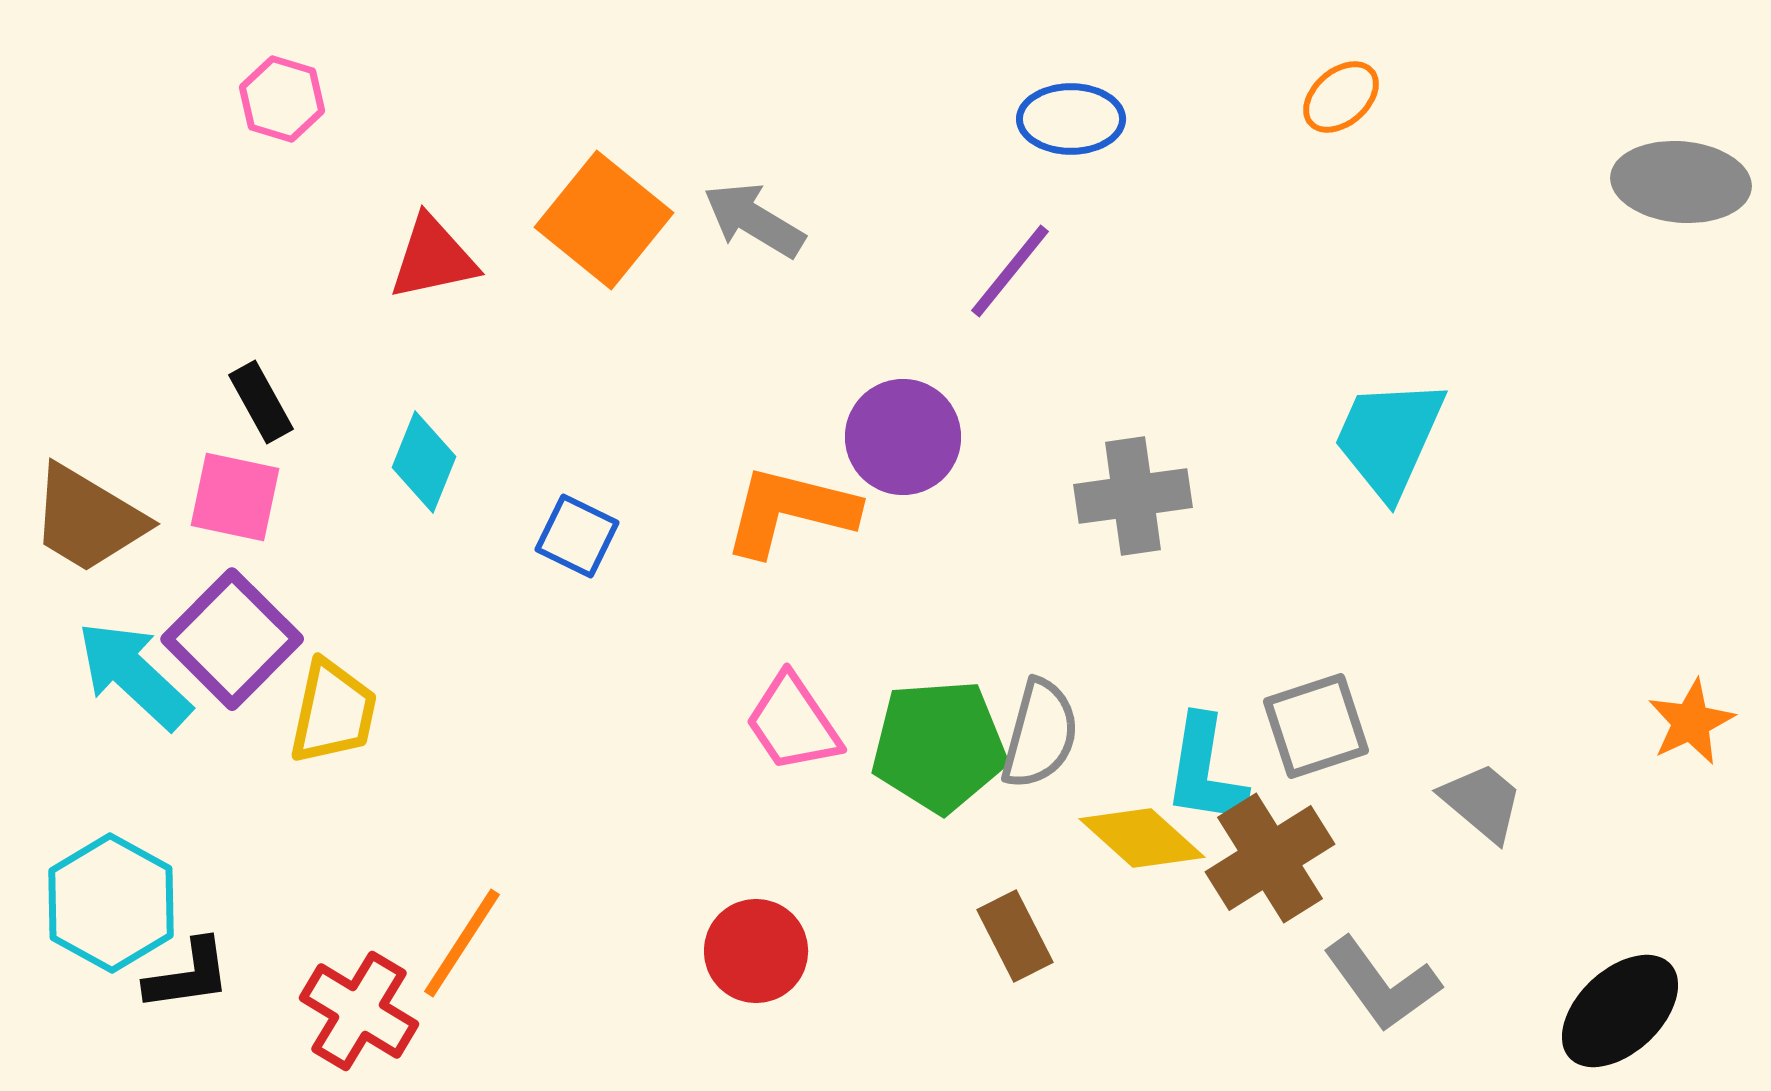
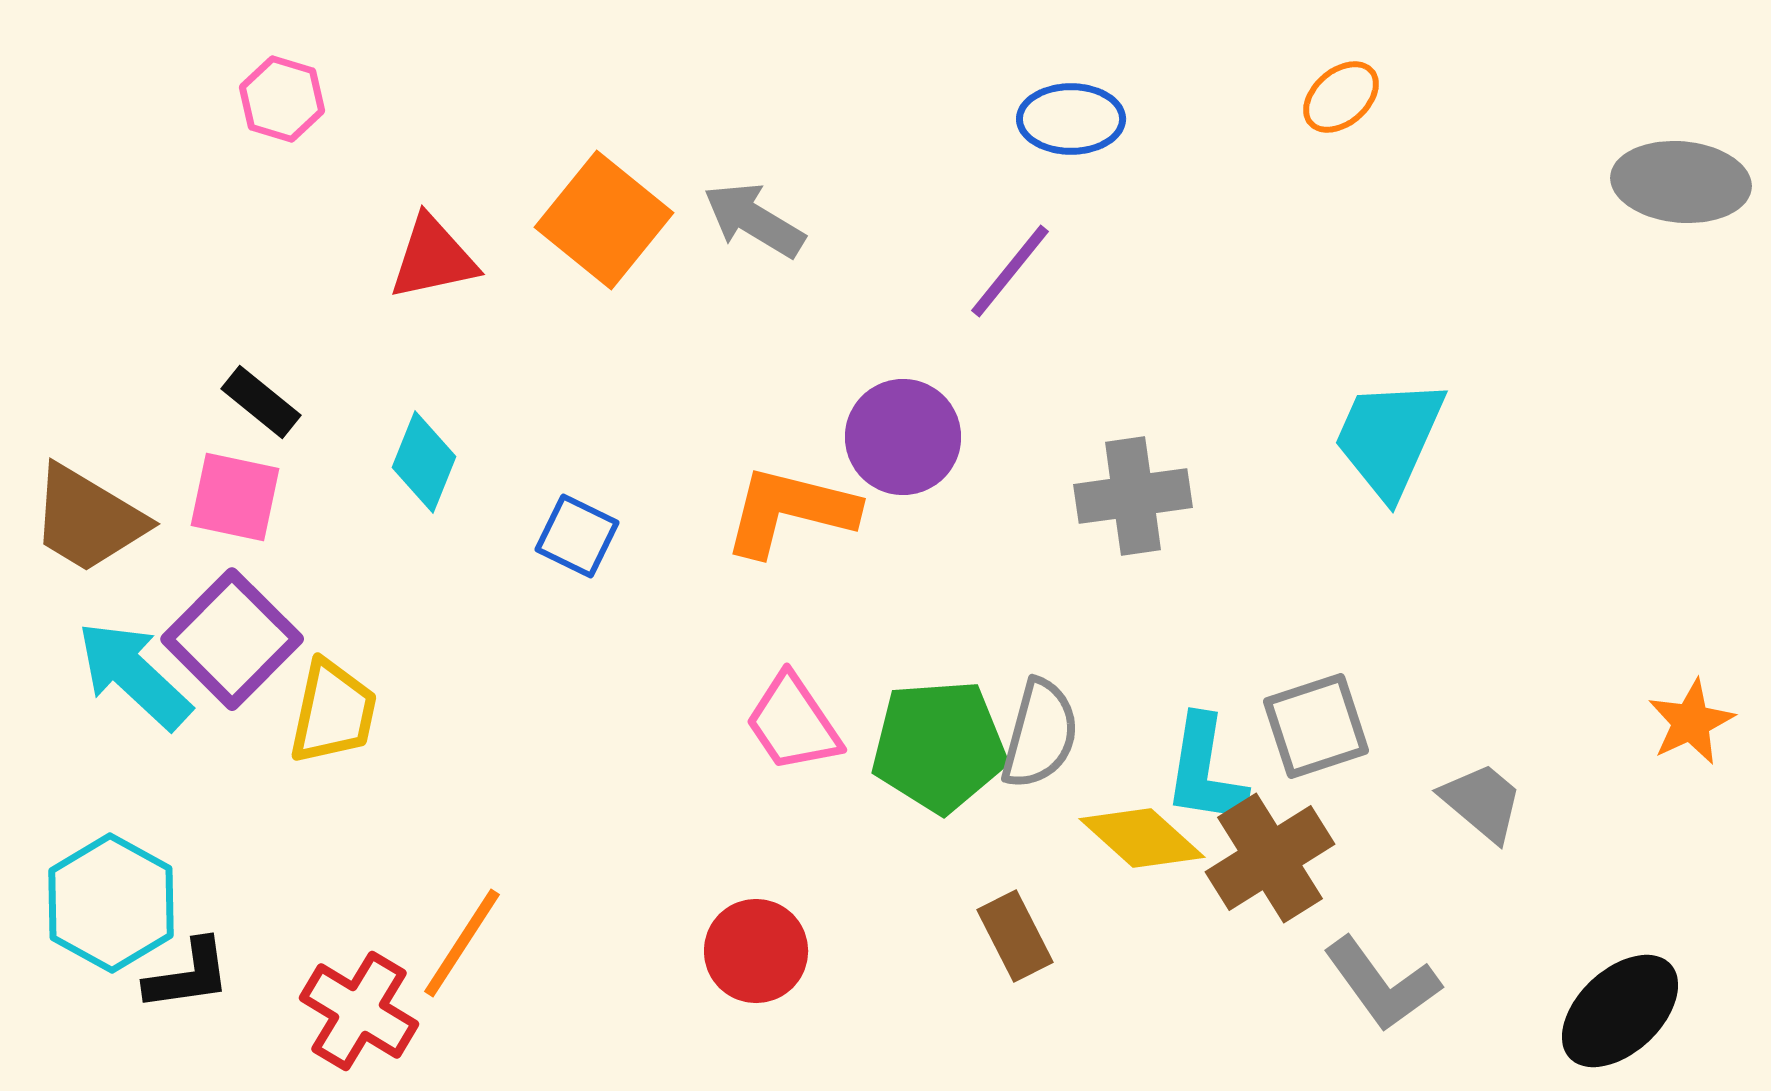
black rectangle: rotated 22 degrees counterclockwise
